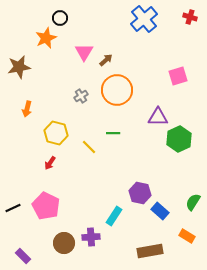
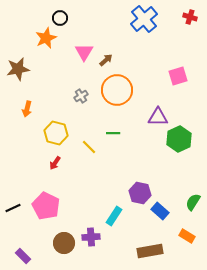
brown star: moved 1 px left, 2 px down
red arrow: moved 5 px right
